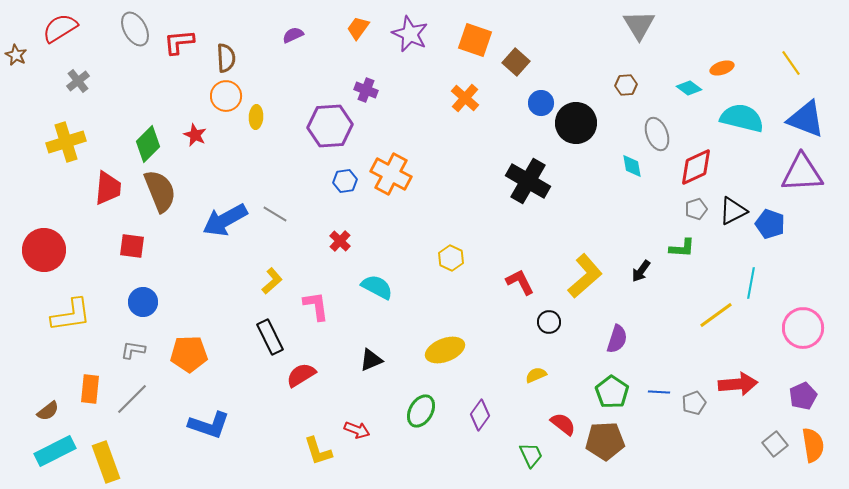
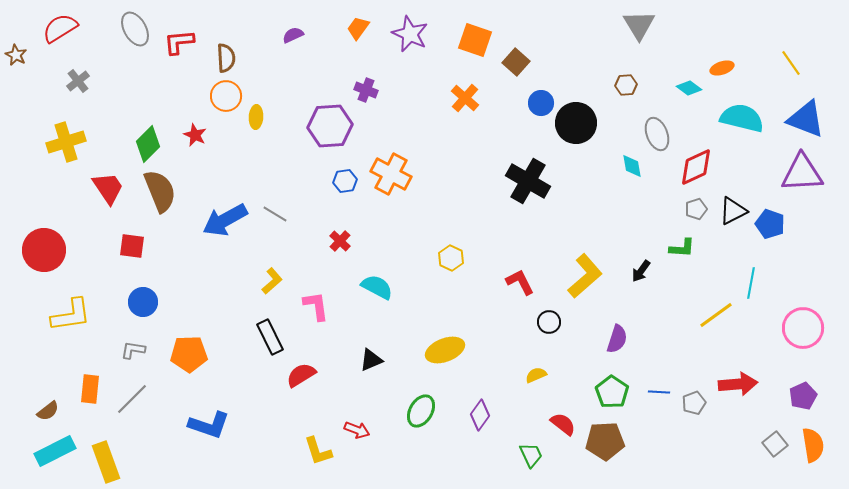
red trapezoid at (108, 188): rotated 39 degrees counterclockwise
